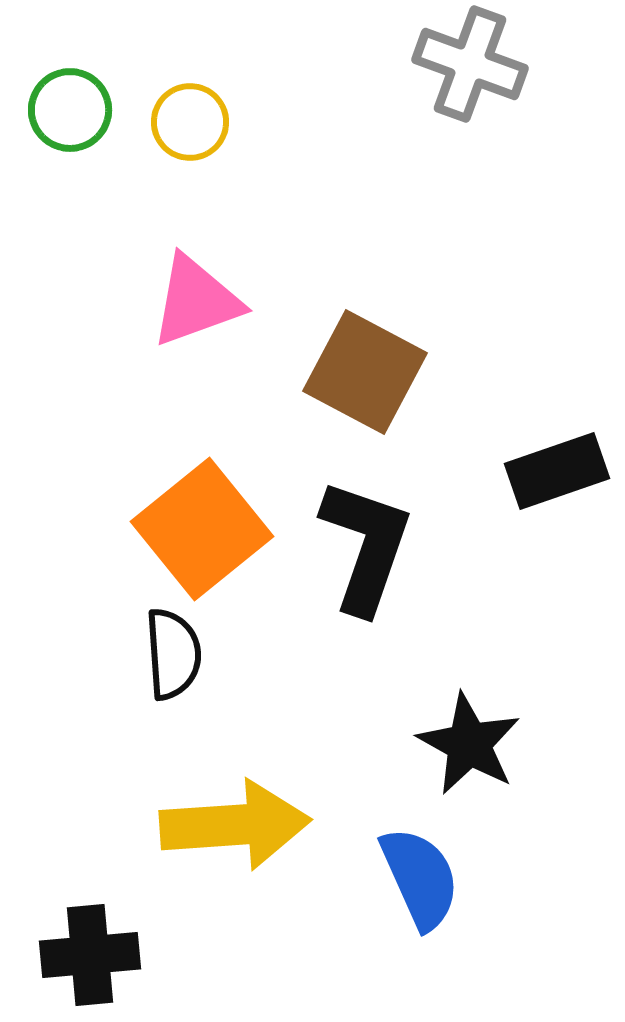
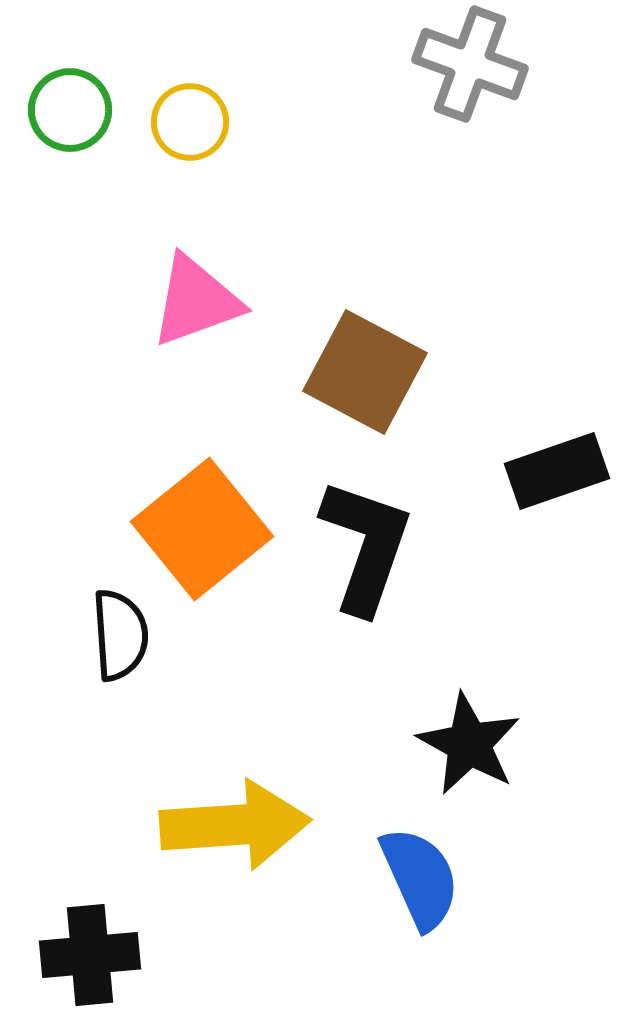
black semicircle: moved 53 px left, 19 px up
